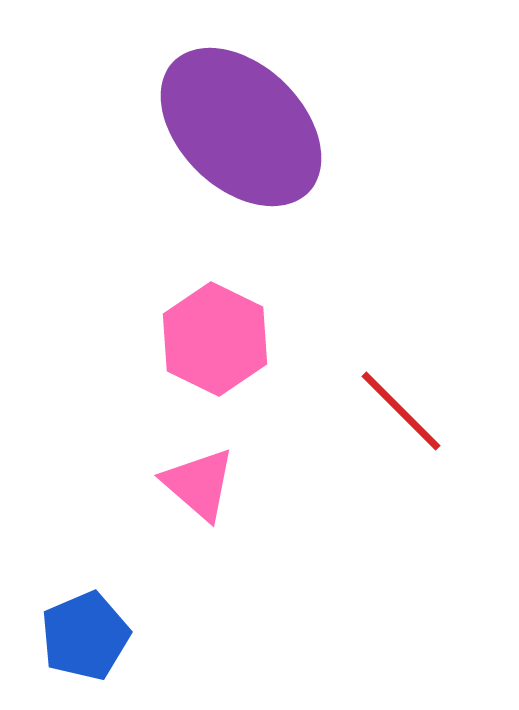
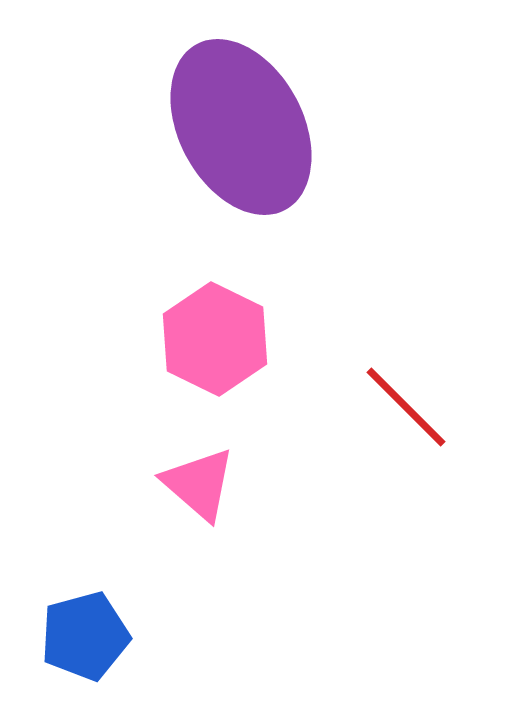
purple ellipse: rotated 18 degrees clockwise
red line: moved 5 px right, 4 px up
blue pentagon: rotated 8 degrees clockwise
